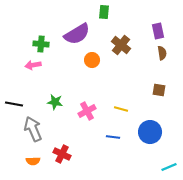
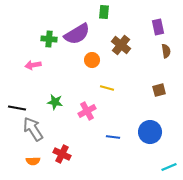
purple rectangle: moved 4 px up
green cross: moved 8 px right, 5 px up
brown semicircle: moved 4 px right, 2 px up
brown square: rotated 24 degrees counterclockwise
black line: moved 3 px right, 4 px down
yellow line: moved 14 px left, 21 px up
gray arrow: rotated 10 degrees counterclockwise
